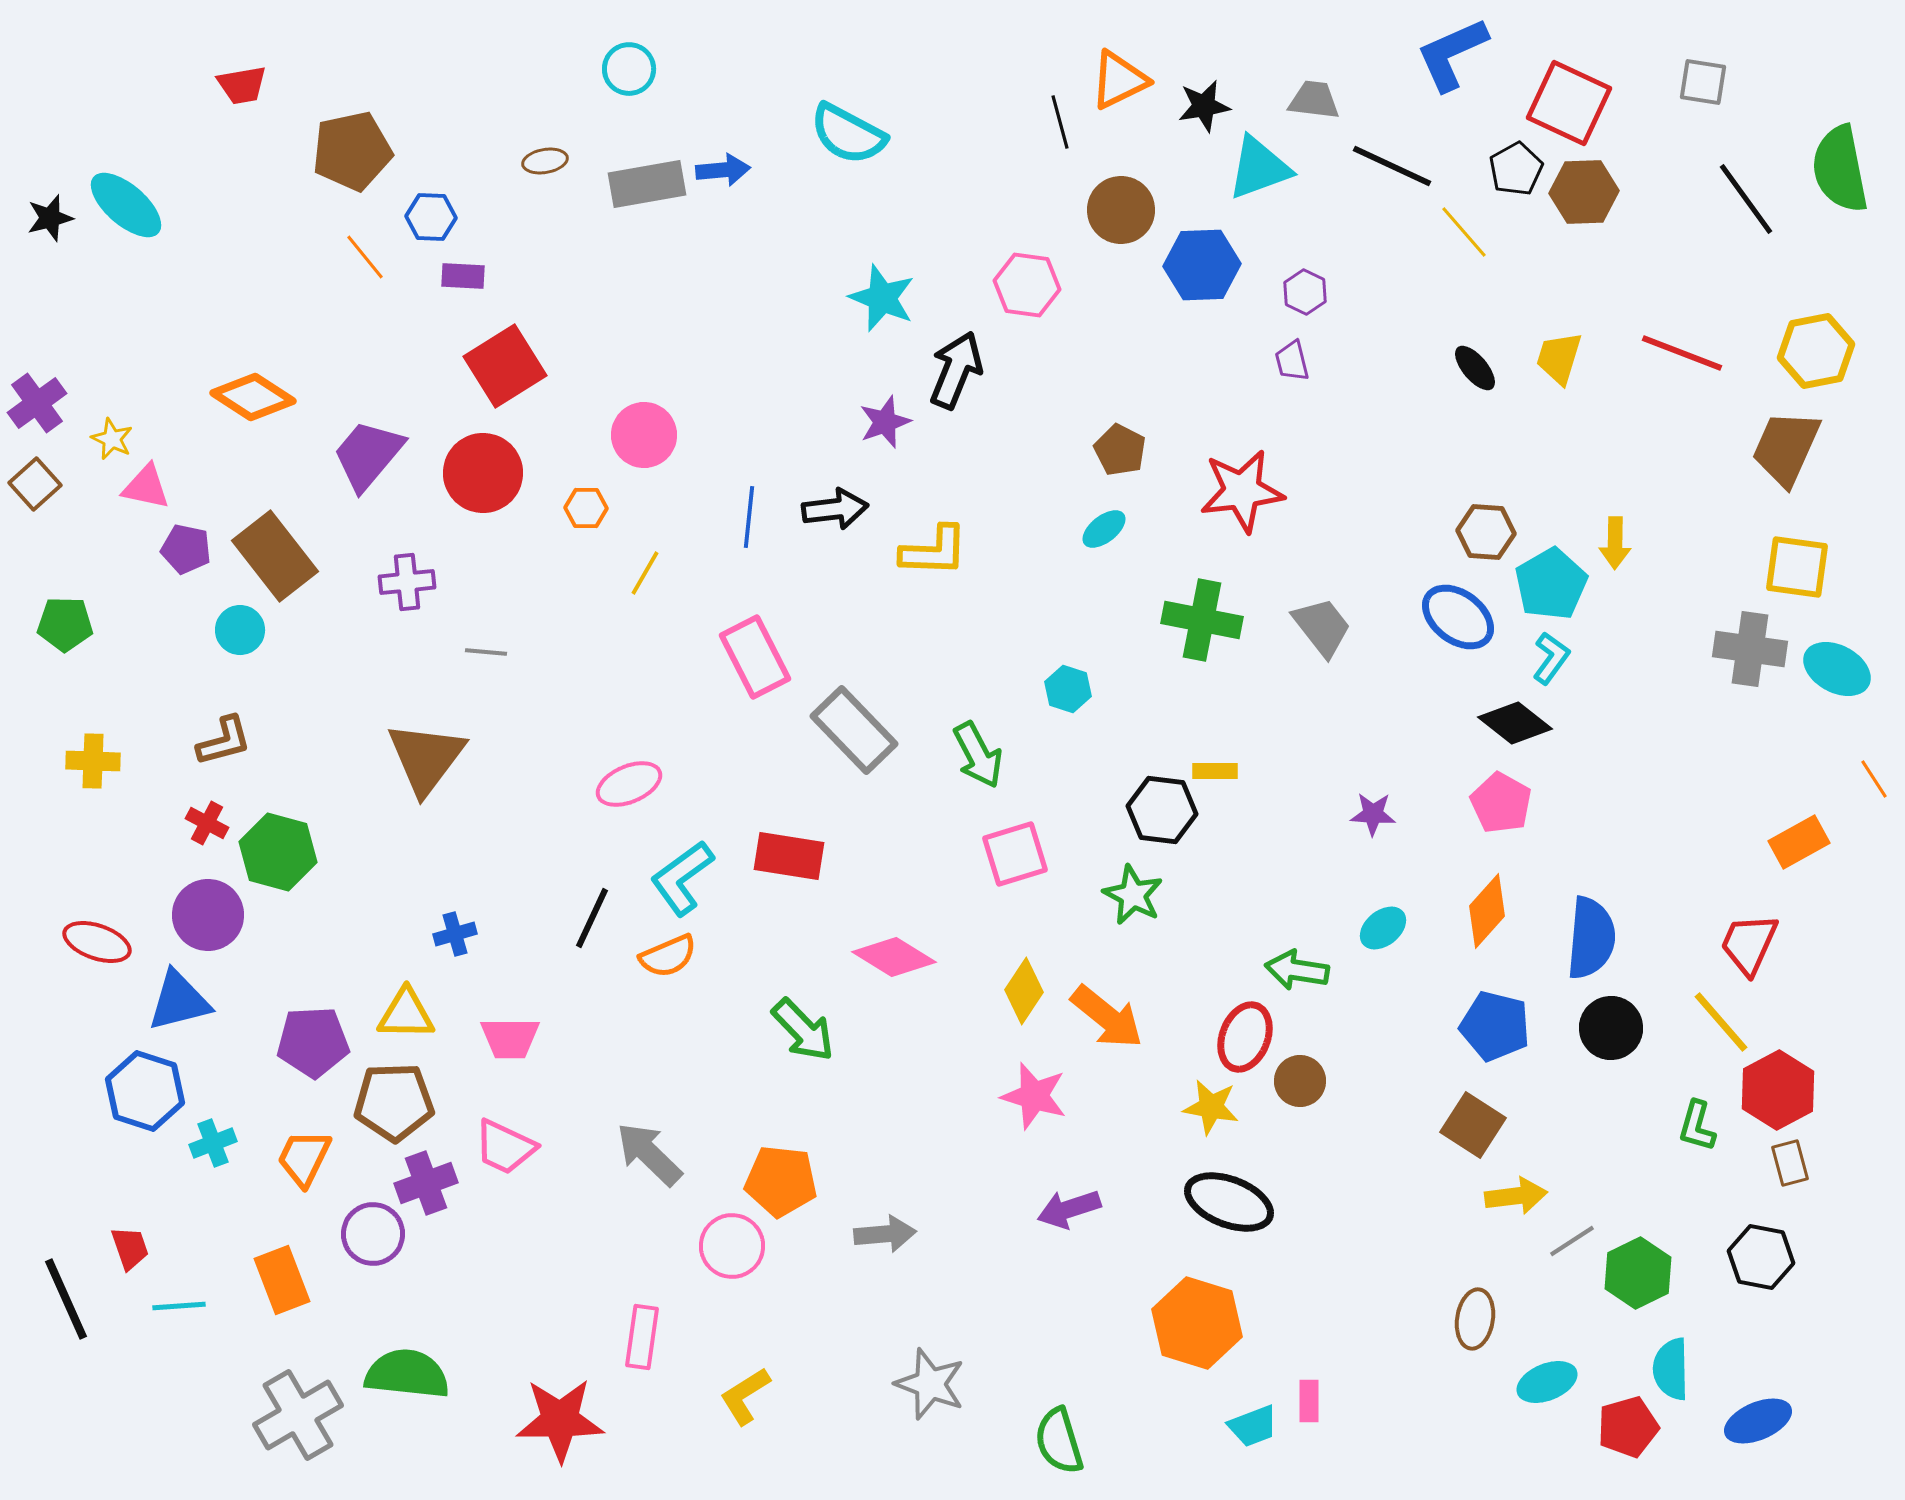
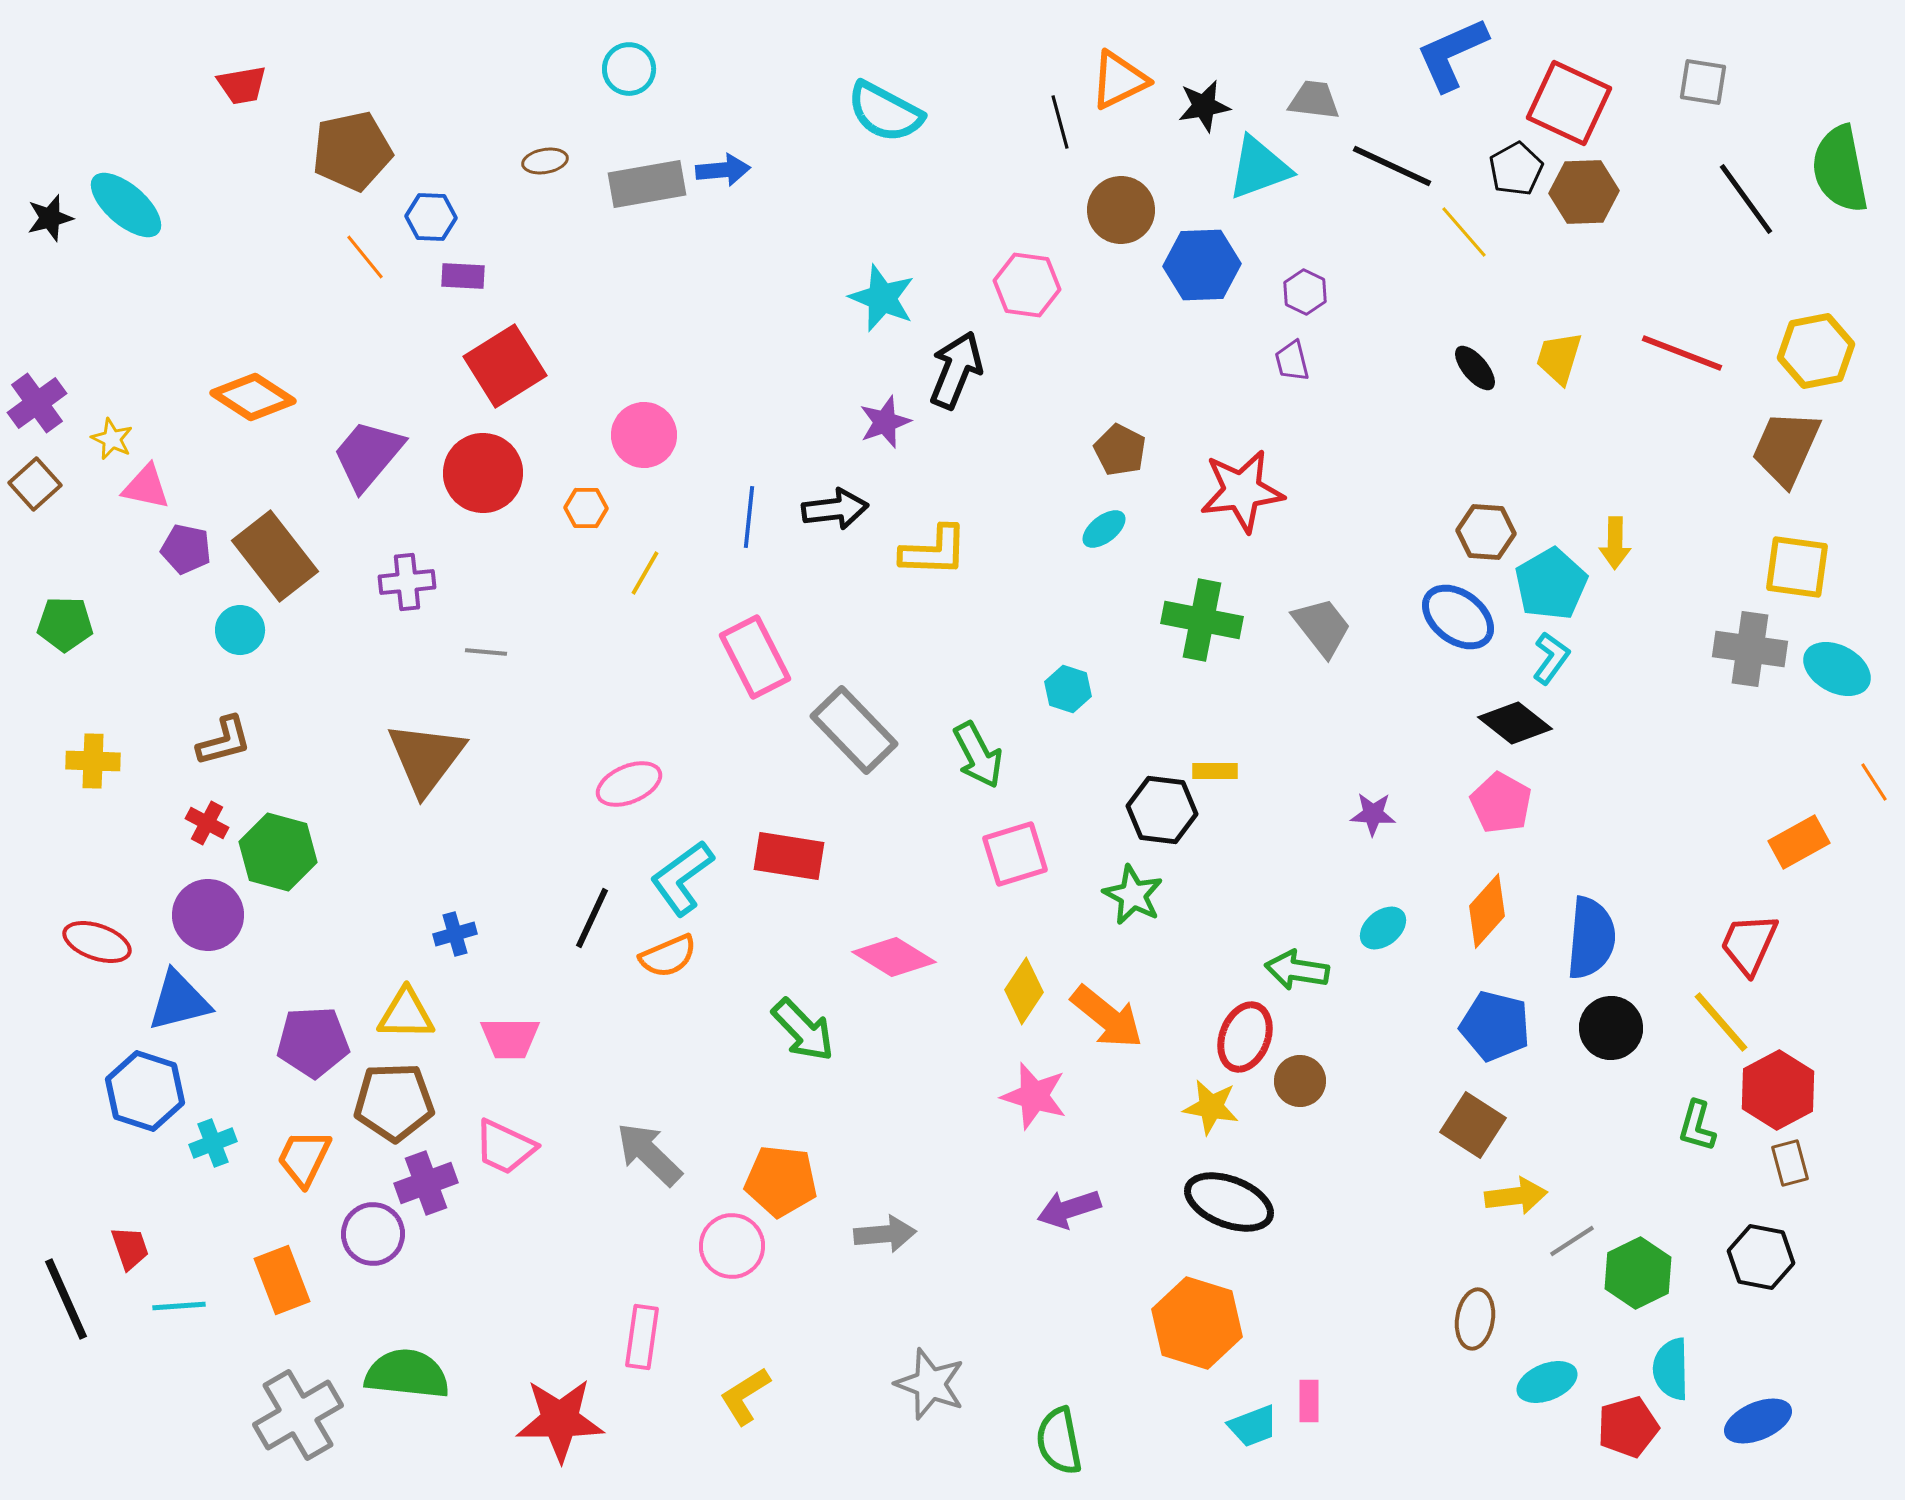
cyan semicircle at (848, 134): moved 37 px right, 22 px up
orange line at (1874, 779): moved 3 px down
green semicircle at (1059, 1441): rotated 6 degrees clockwise
